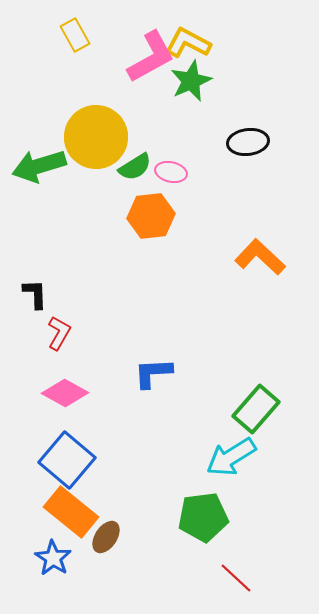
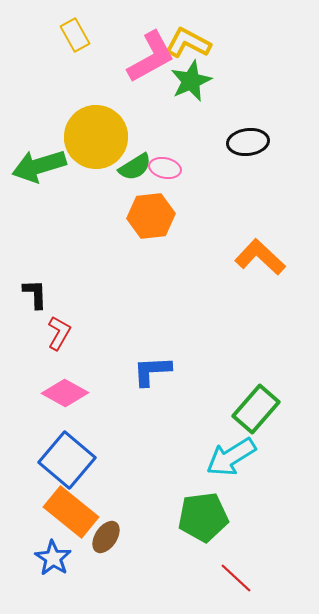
pink ellipse: moved 6 px left, 4 px up
blue L-shape: moved 1 px left, 2 px up
